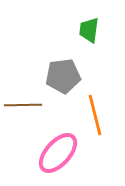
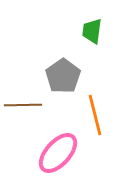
green trapezoid: moved 3 px right, 1 px down
gray pentagon: rotated 28 degrees counterclockwise
